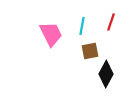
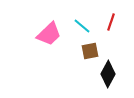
cyan line: rotated 60 degrees counterclockwise
pink trapezoid: moved 2 px left; rotated 72 degrees clockwise
black diamond: moved 2 px right
